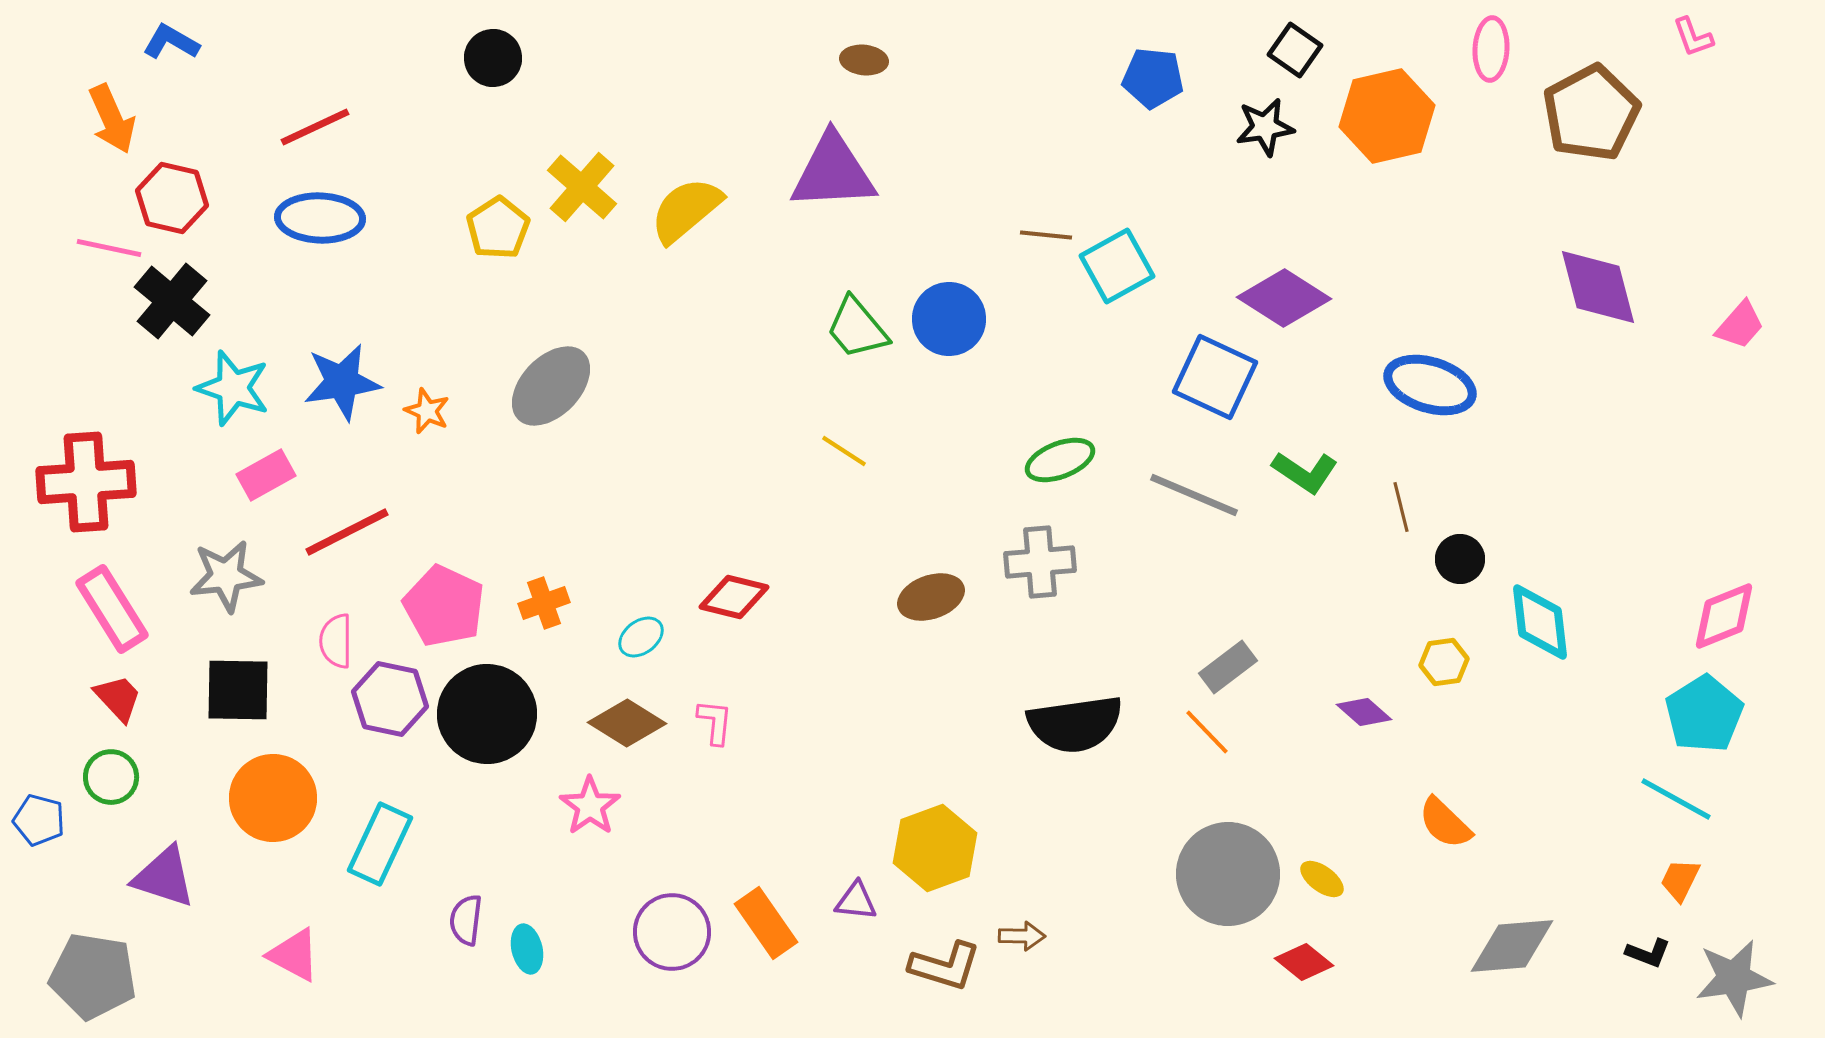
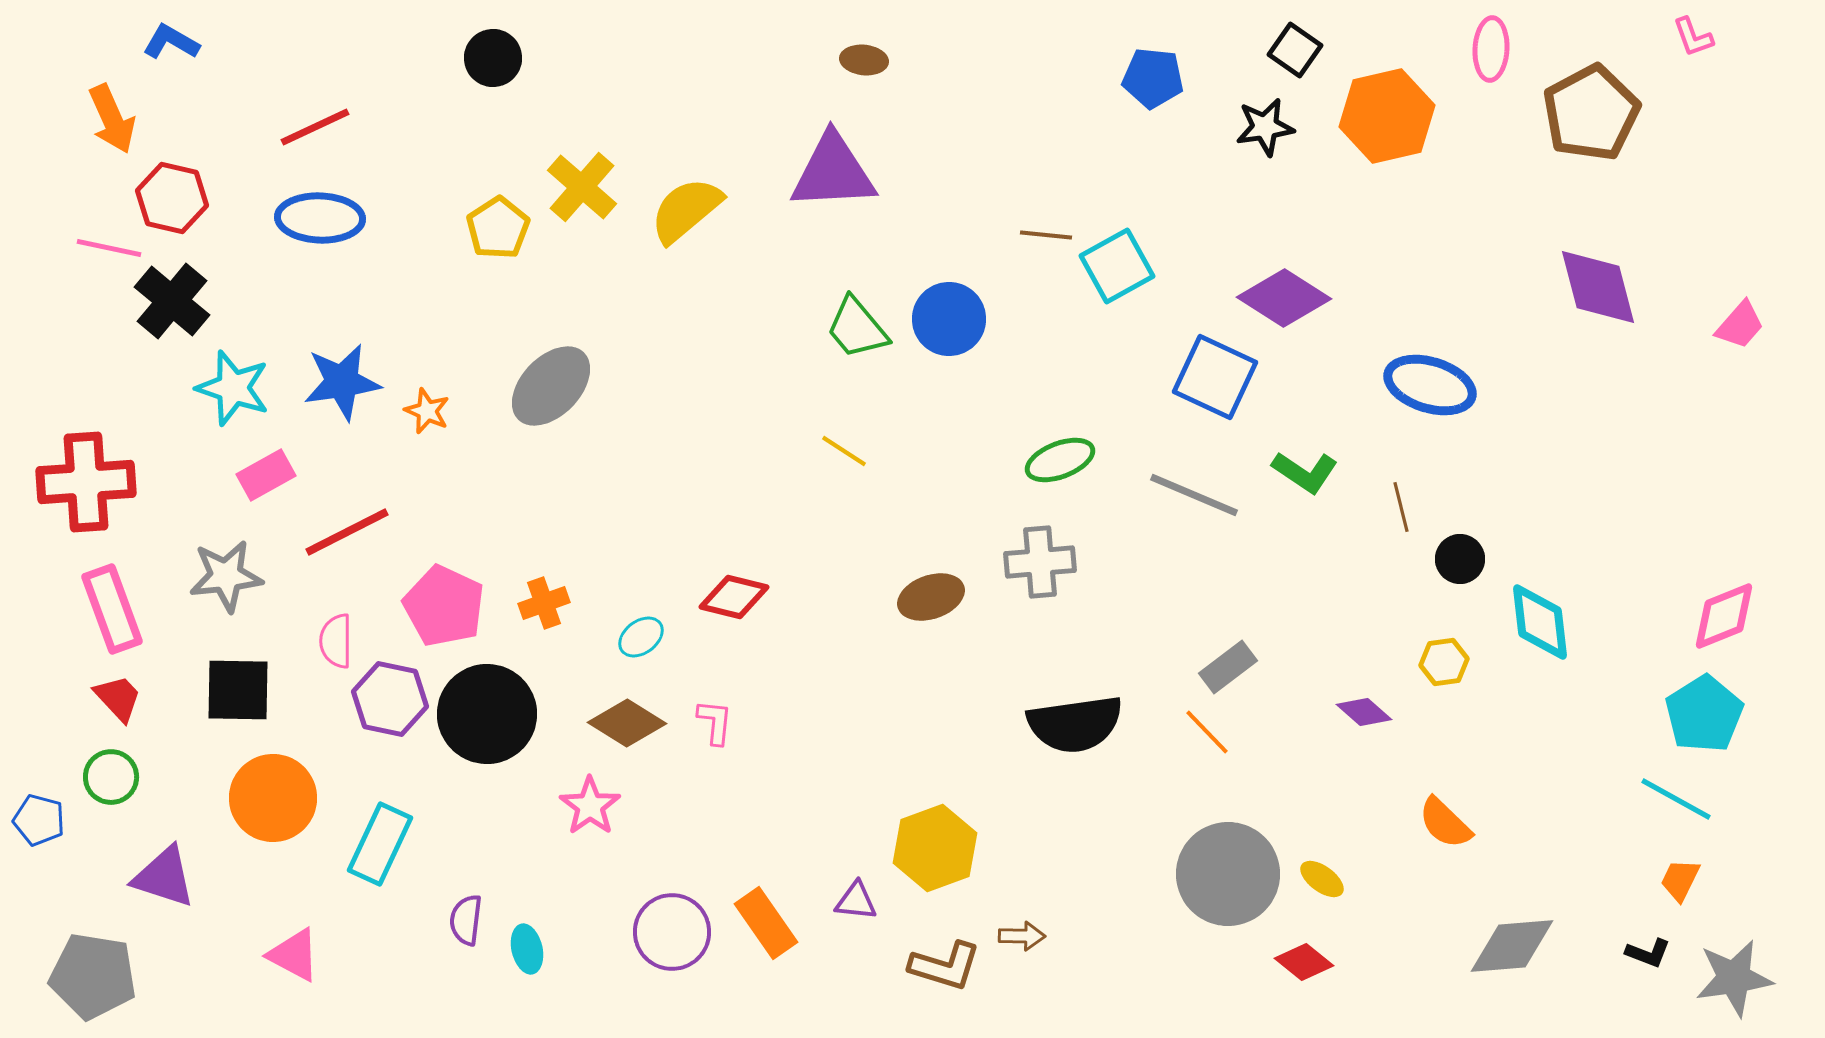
pink rectangle at (112, 609): rotated 12 degrees clockwise
